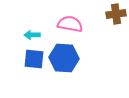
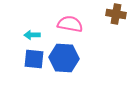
brown cross: rotated 18 degrees clockwise
